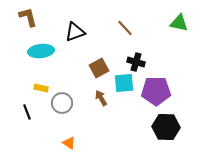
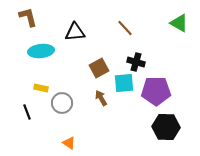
green triangle: rotated 18 degrees clockwise
black triangle: rotated 15 degrees clockwise
